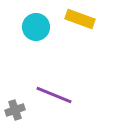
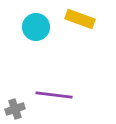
purple line: rotated 15 degrees counterclockwise
gray cross: moved 1 px up
